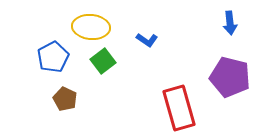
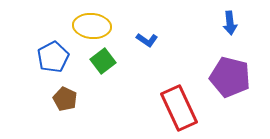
yellow ellipse: moved 1 px right, 1 px up
red rectangle: rotated 9 degrees counterclockwise
